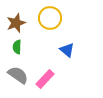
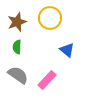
brown star: moved 1 px right, 1 px up
pink rectangle: moved 2 px right, 1 px down
